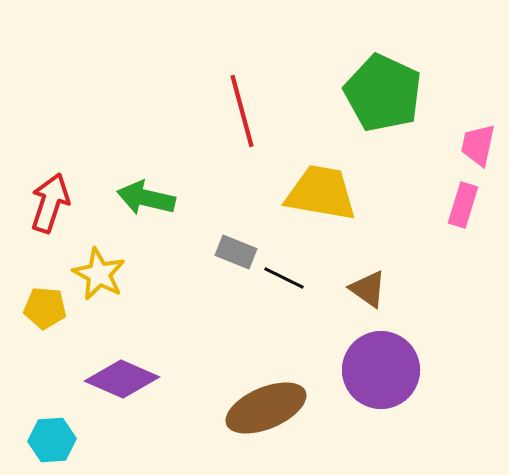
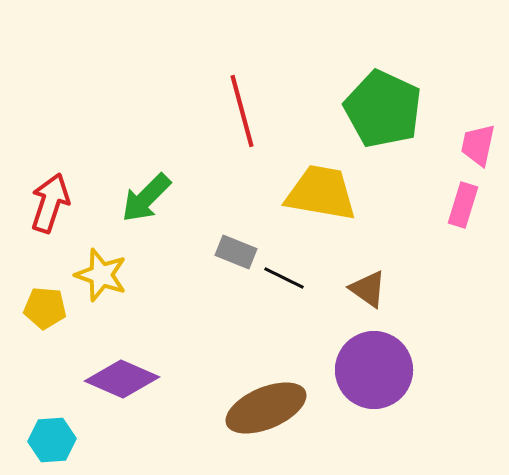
green pentagon: moved 16 px down
green arrow: rotated 58 degrees counterclockwise
yellow star: moved 2 px right, 1 px down; rotated 8 degrees counterclockwise
purple circle: moved 7 px left
